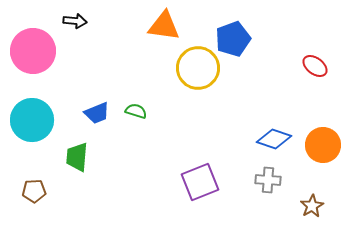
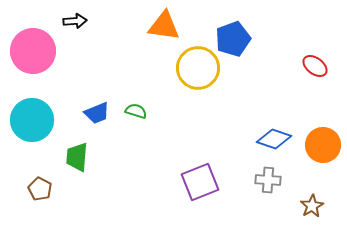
black arrow: rotated 10 degrees counterclockwise
brown pentagon: moved 6 px right, 2 px up; rotated 30 degrees clockwise
